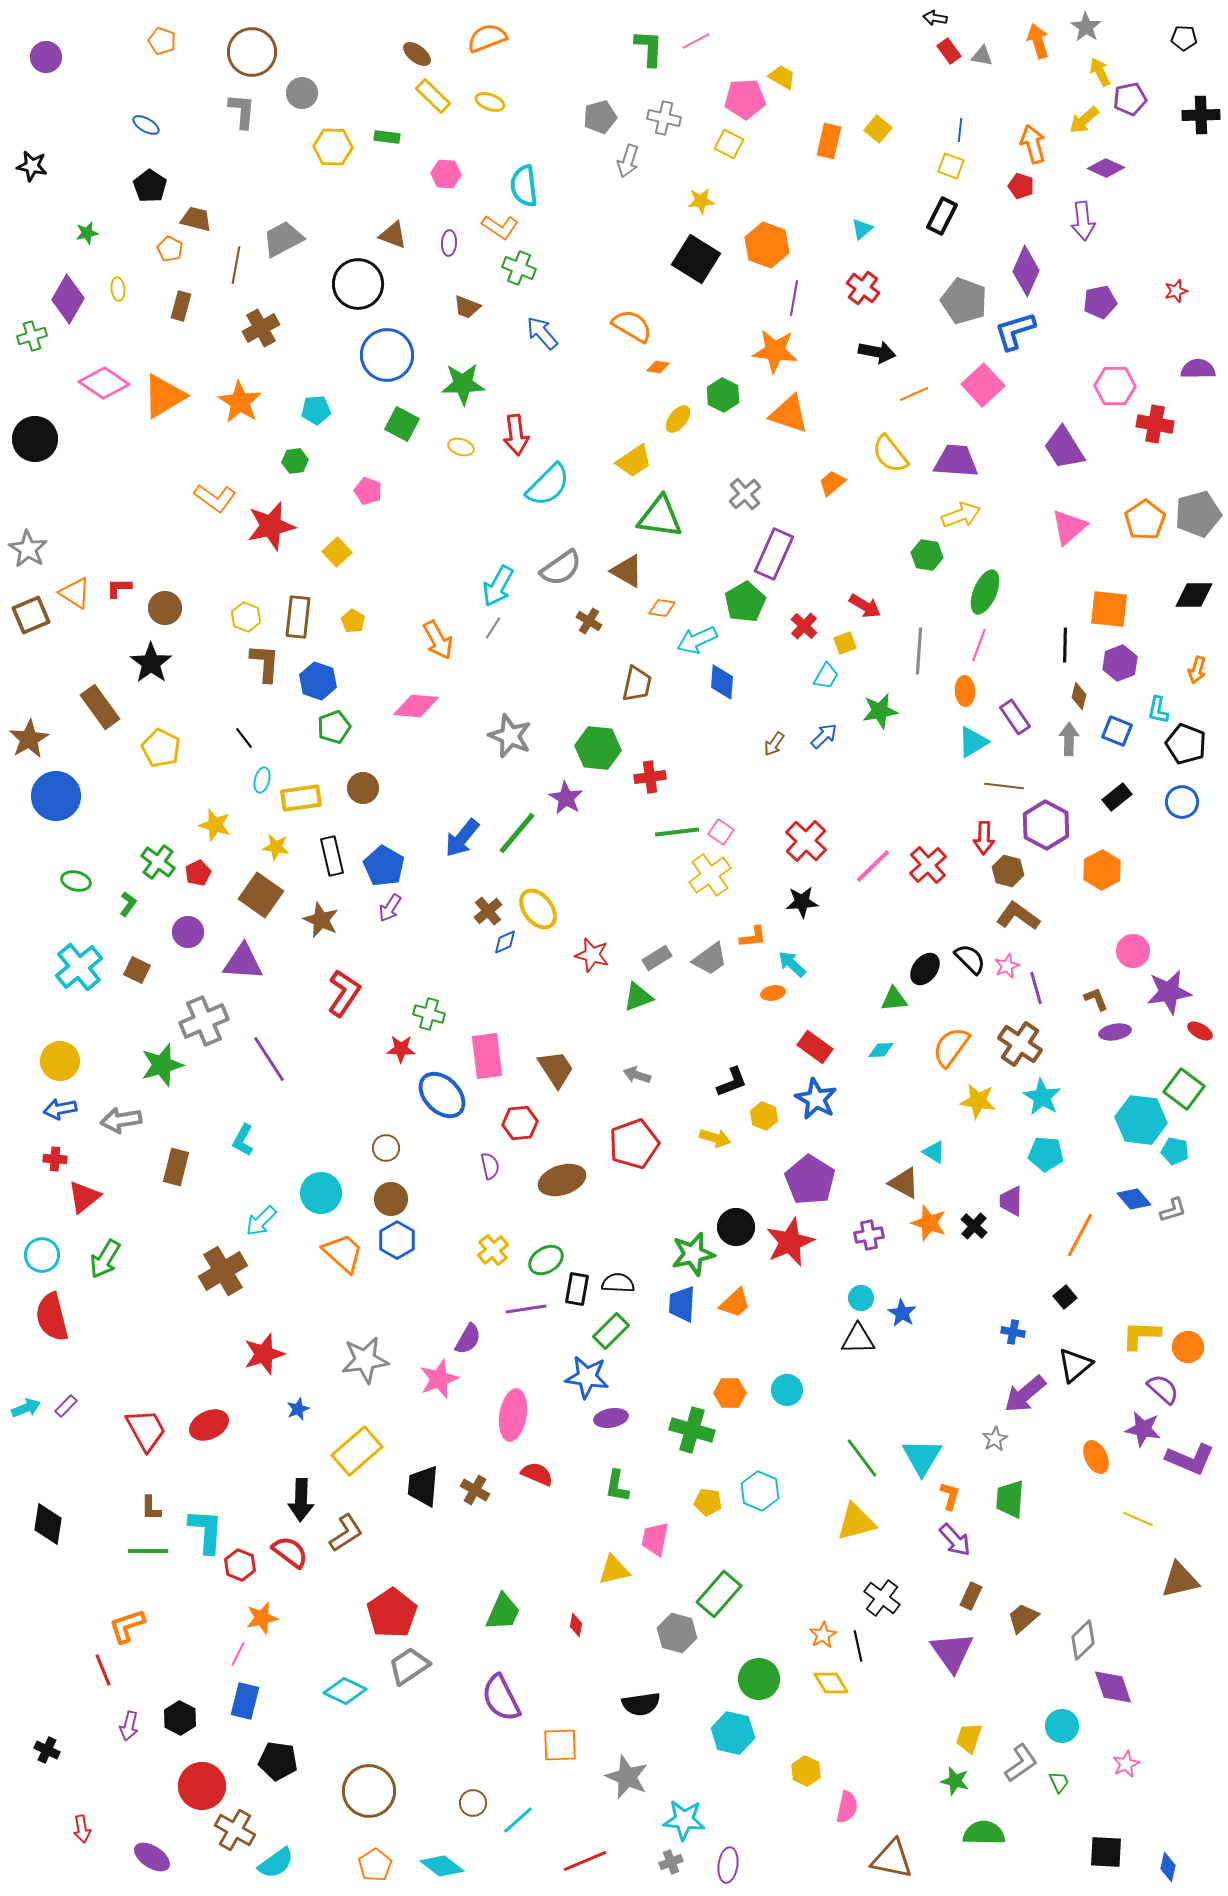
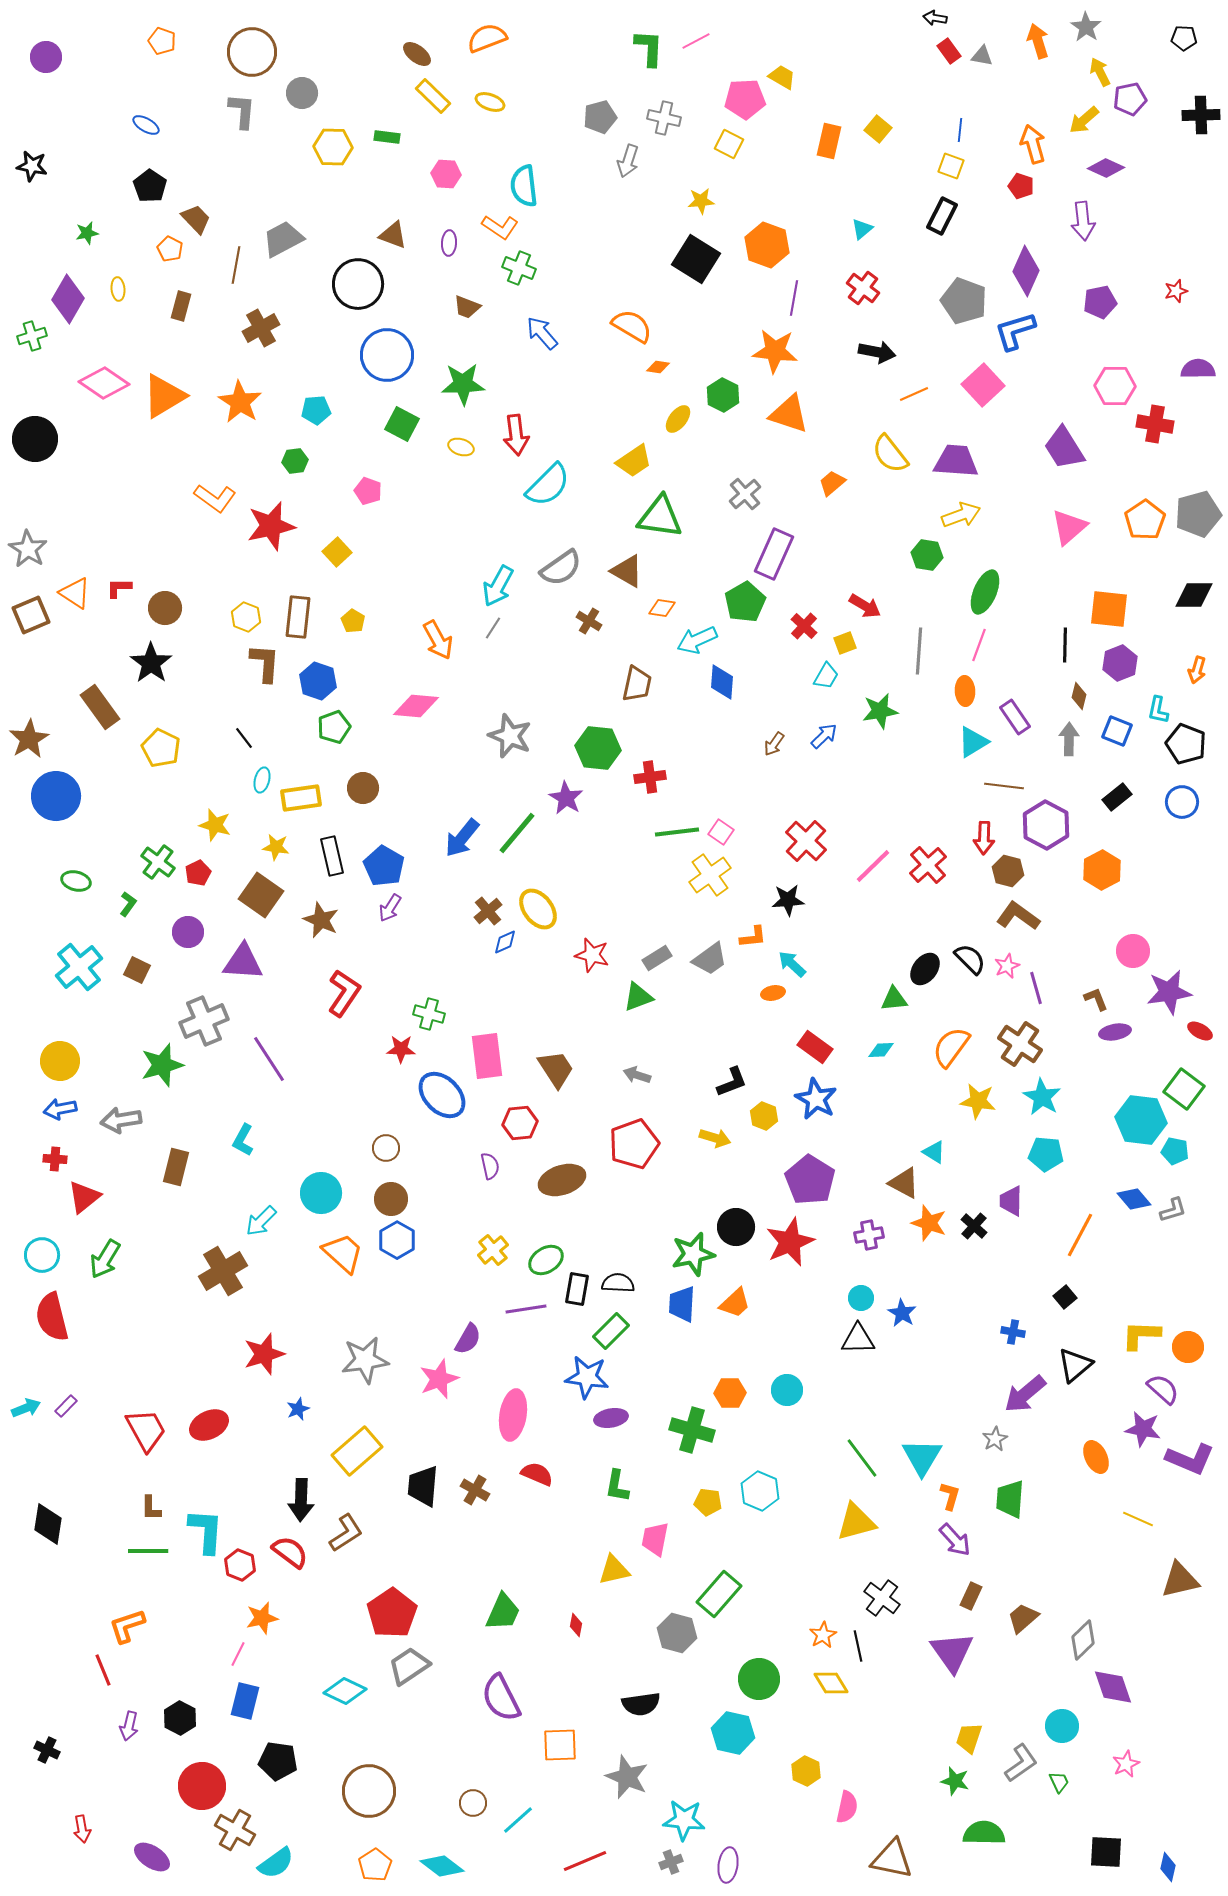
brown trapezoid at (196, 219): rotated 32 degrees clockwise
black star at (802, 902): moved 14 px left, 2 px up
